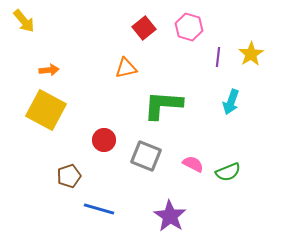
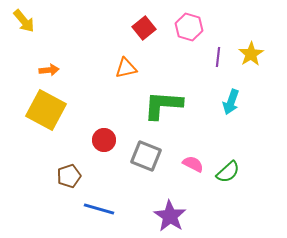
green semicircle: rotated 20 degrees counterclockwise
